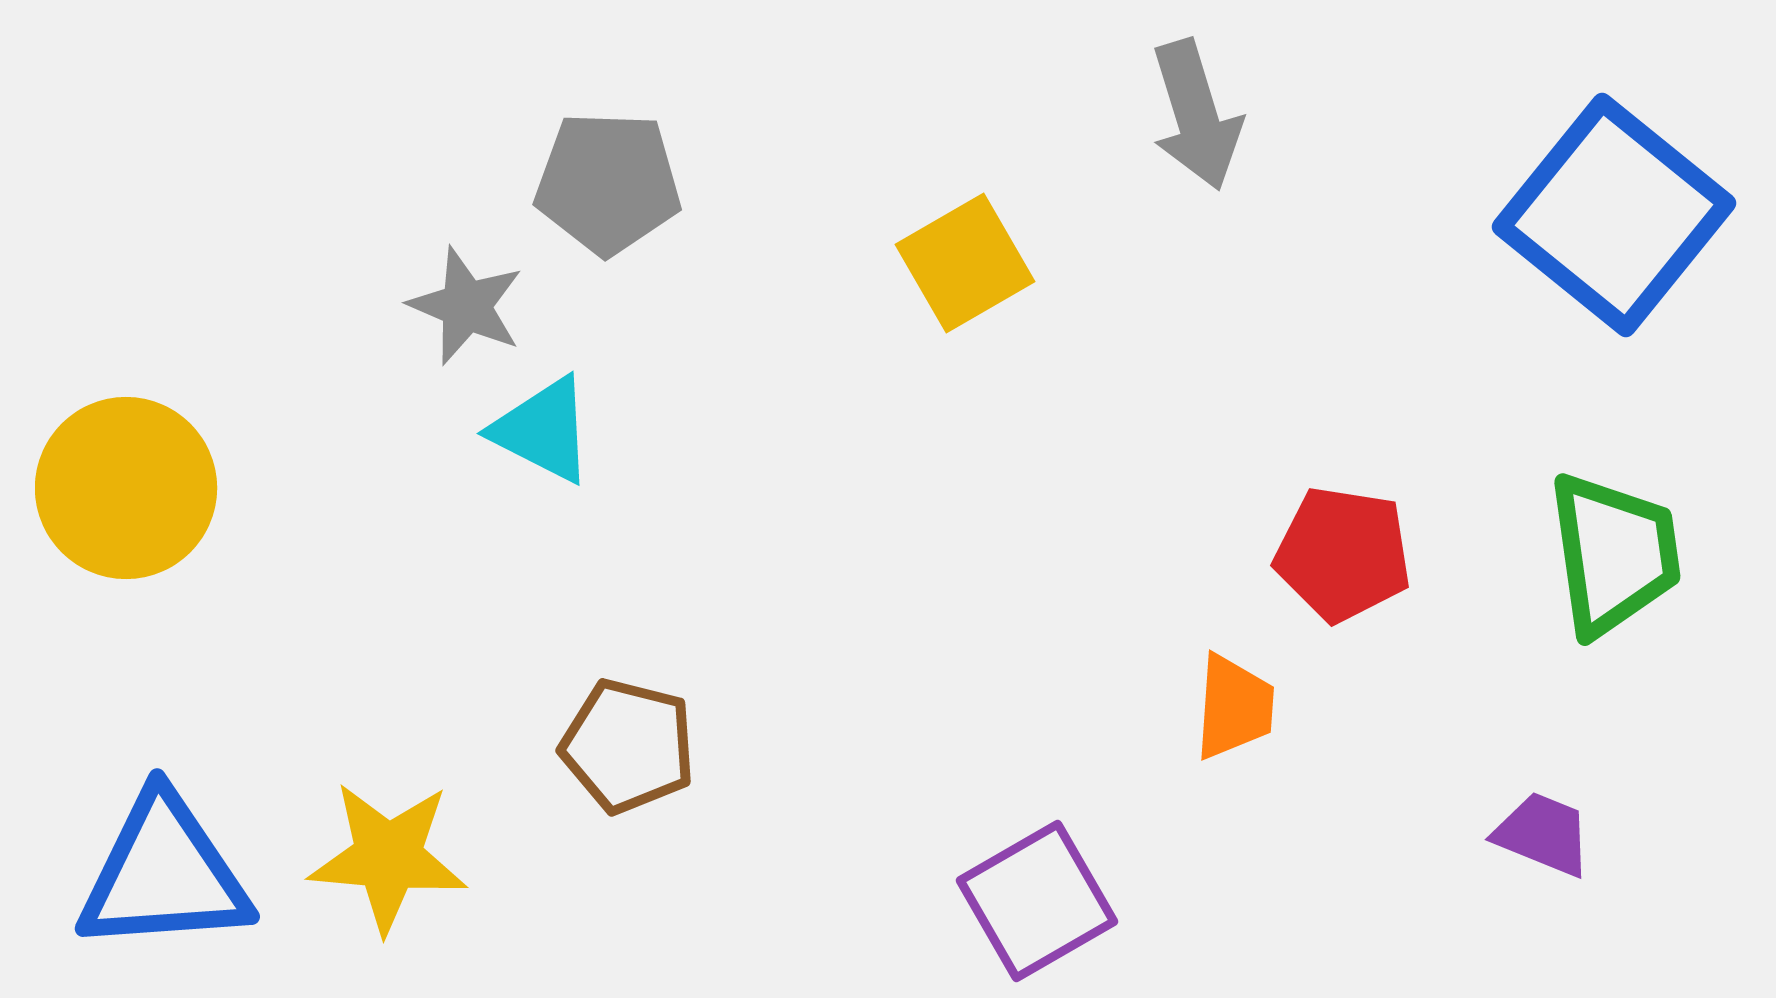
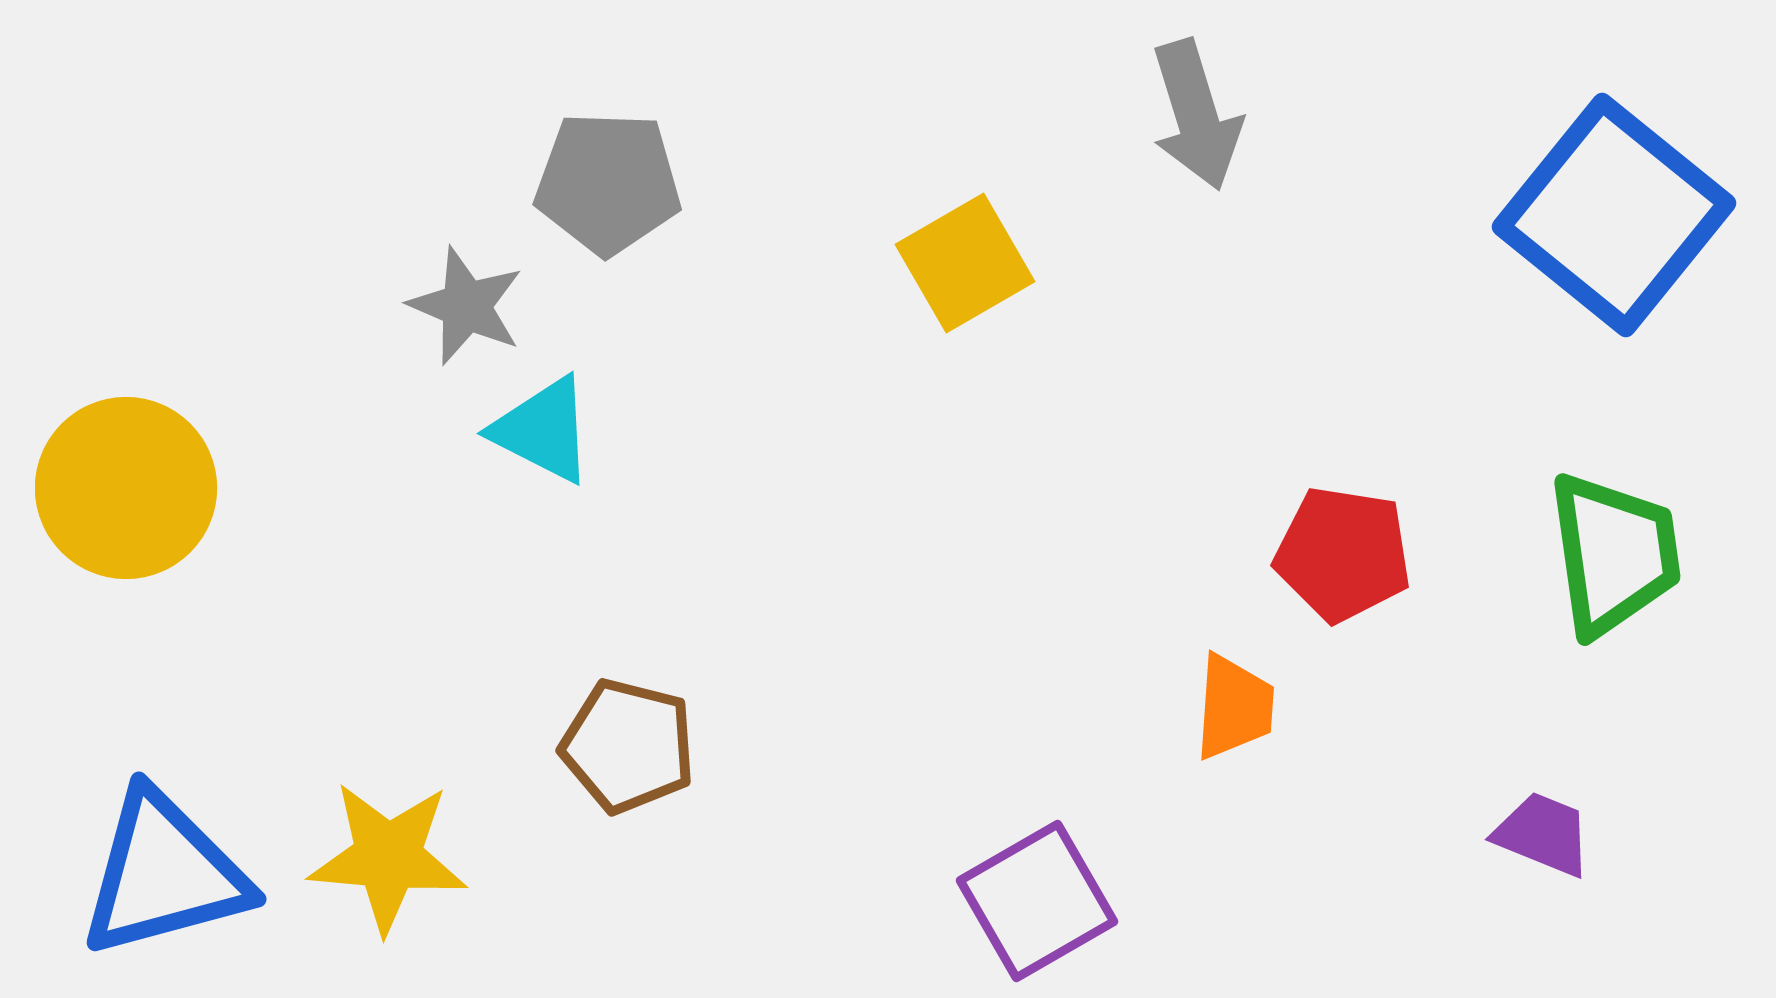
blue triangle: rotated 11 degrees counterclockwise
